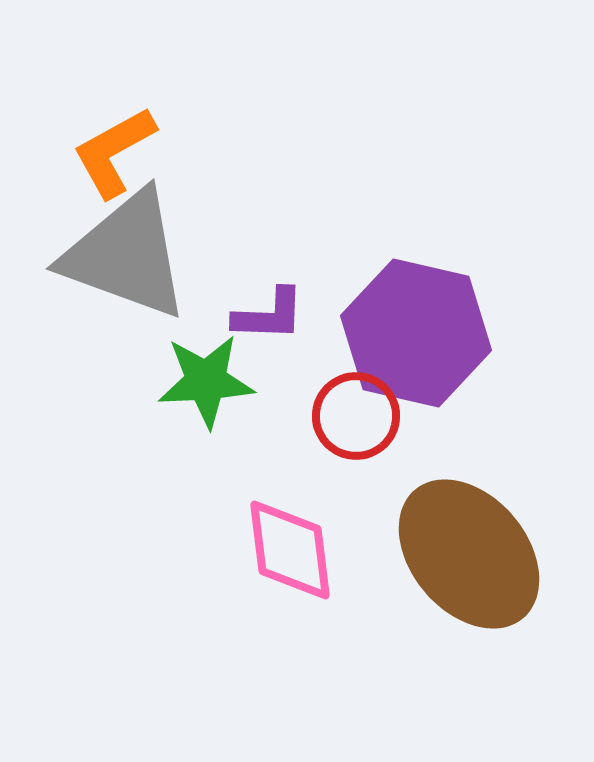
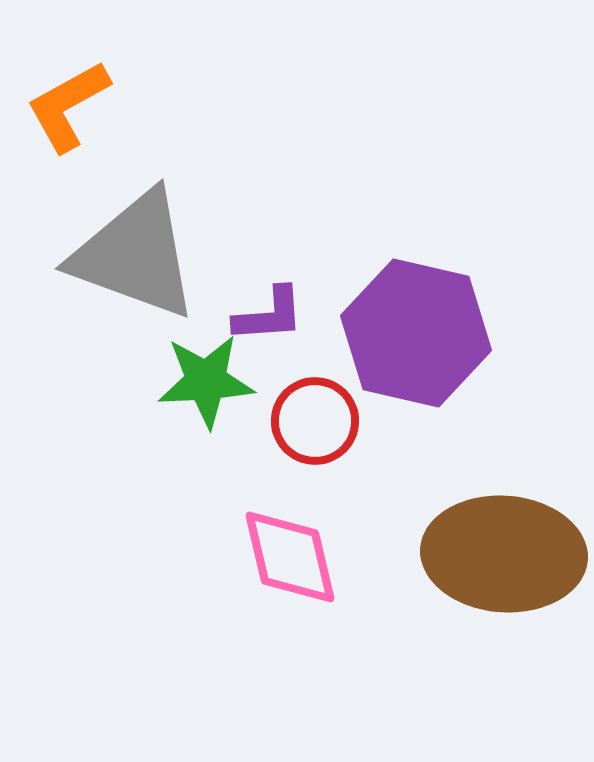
orange L-shape: moved 46 px left, 46 px up
gray triangle: moved 9 px right
purple L-shape: rotated 6 degrees counterclockwise
red circle: moved 41 px left, 5 px down
pink diamond: moved 7 px down; rotated 6 degrees counterclockwise
brown ellipse: moved 35 px right; rotated 46 degrees counterclockwise
